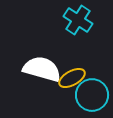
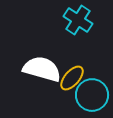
yellow ellipse: rotated 20 degrees counterclockwise
